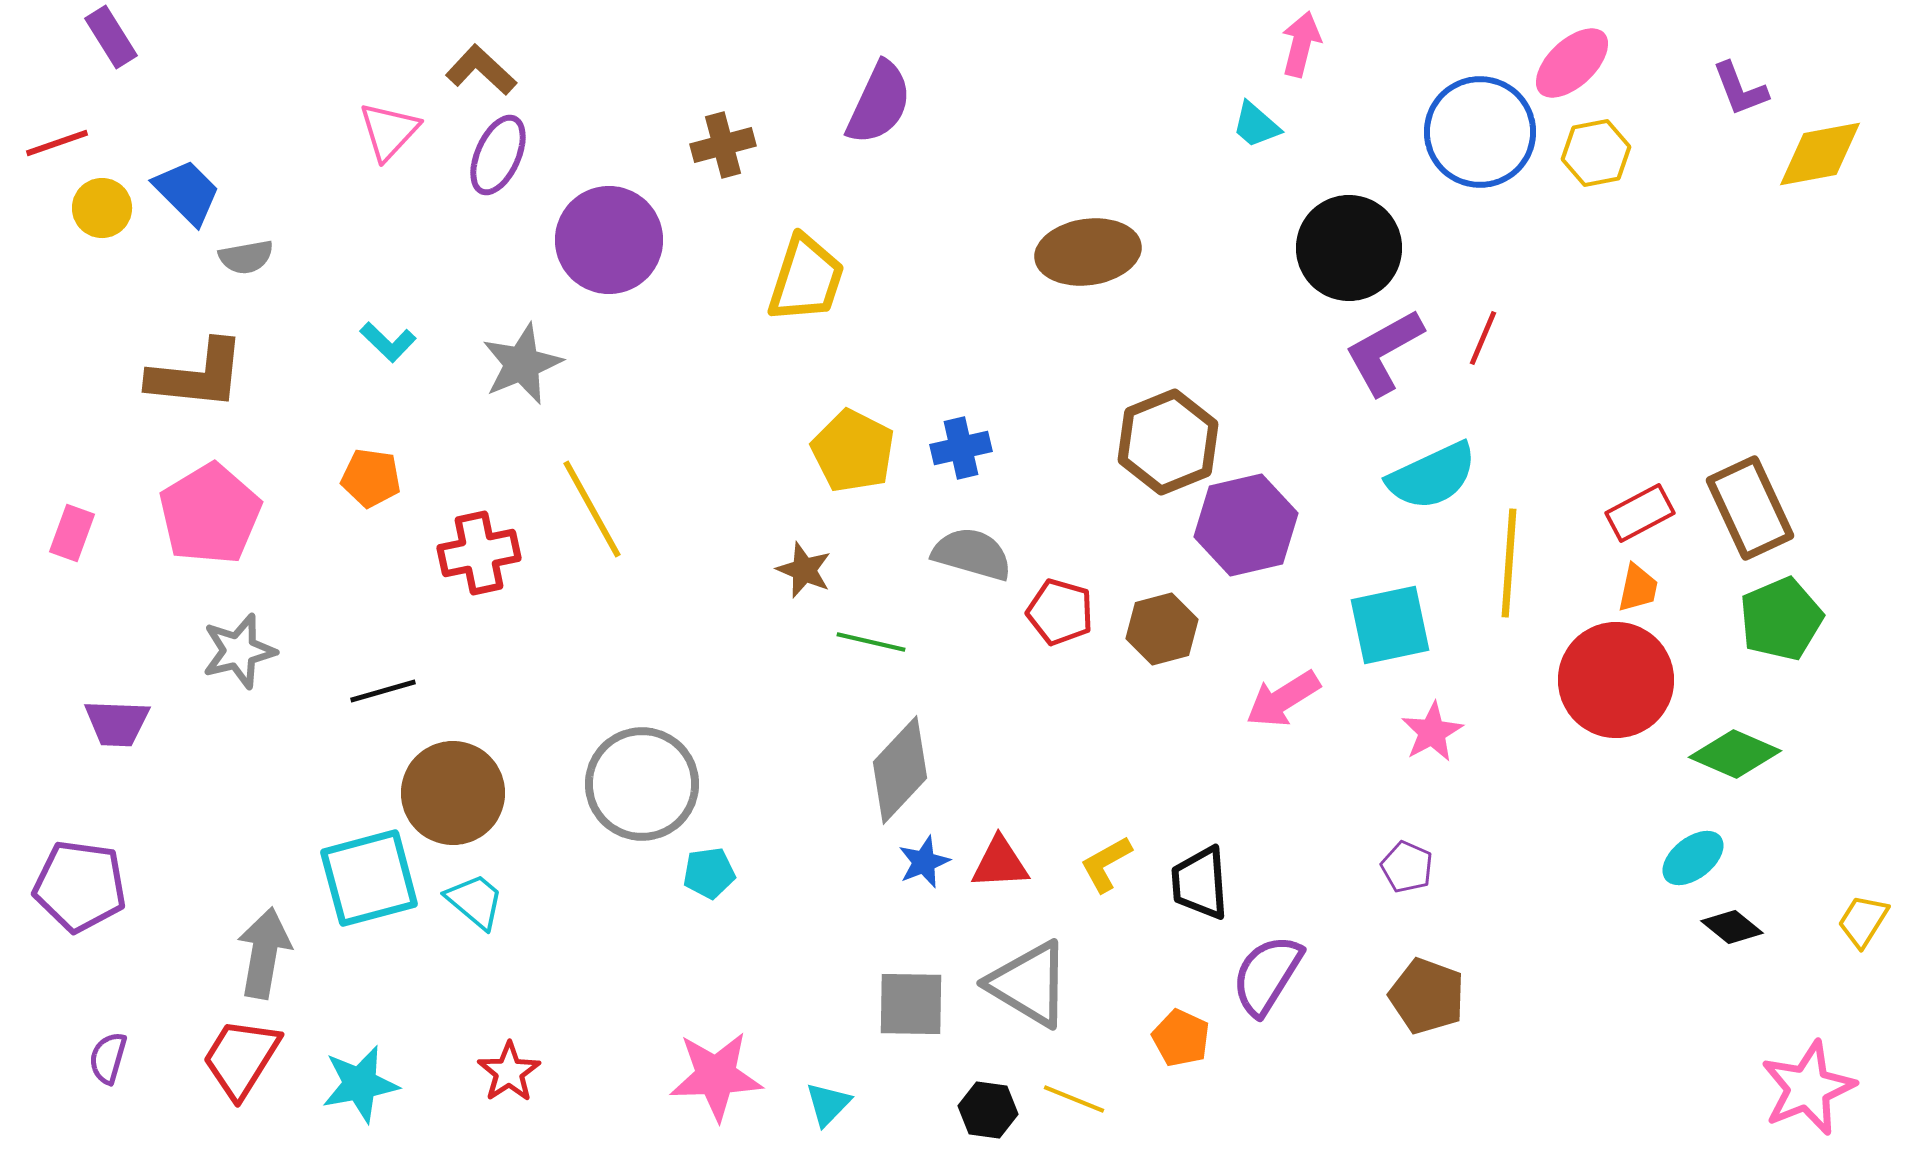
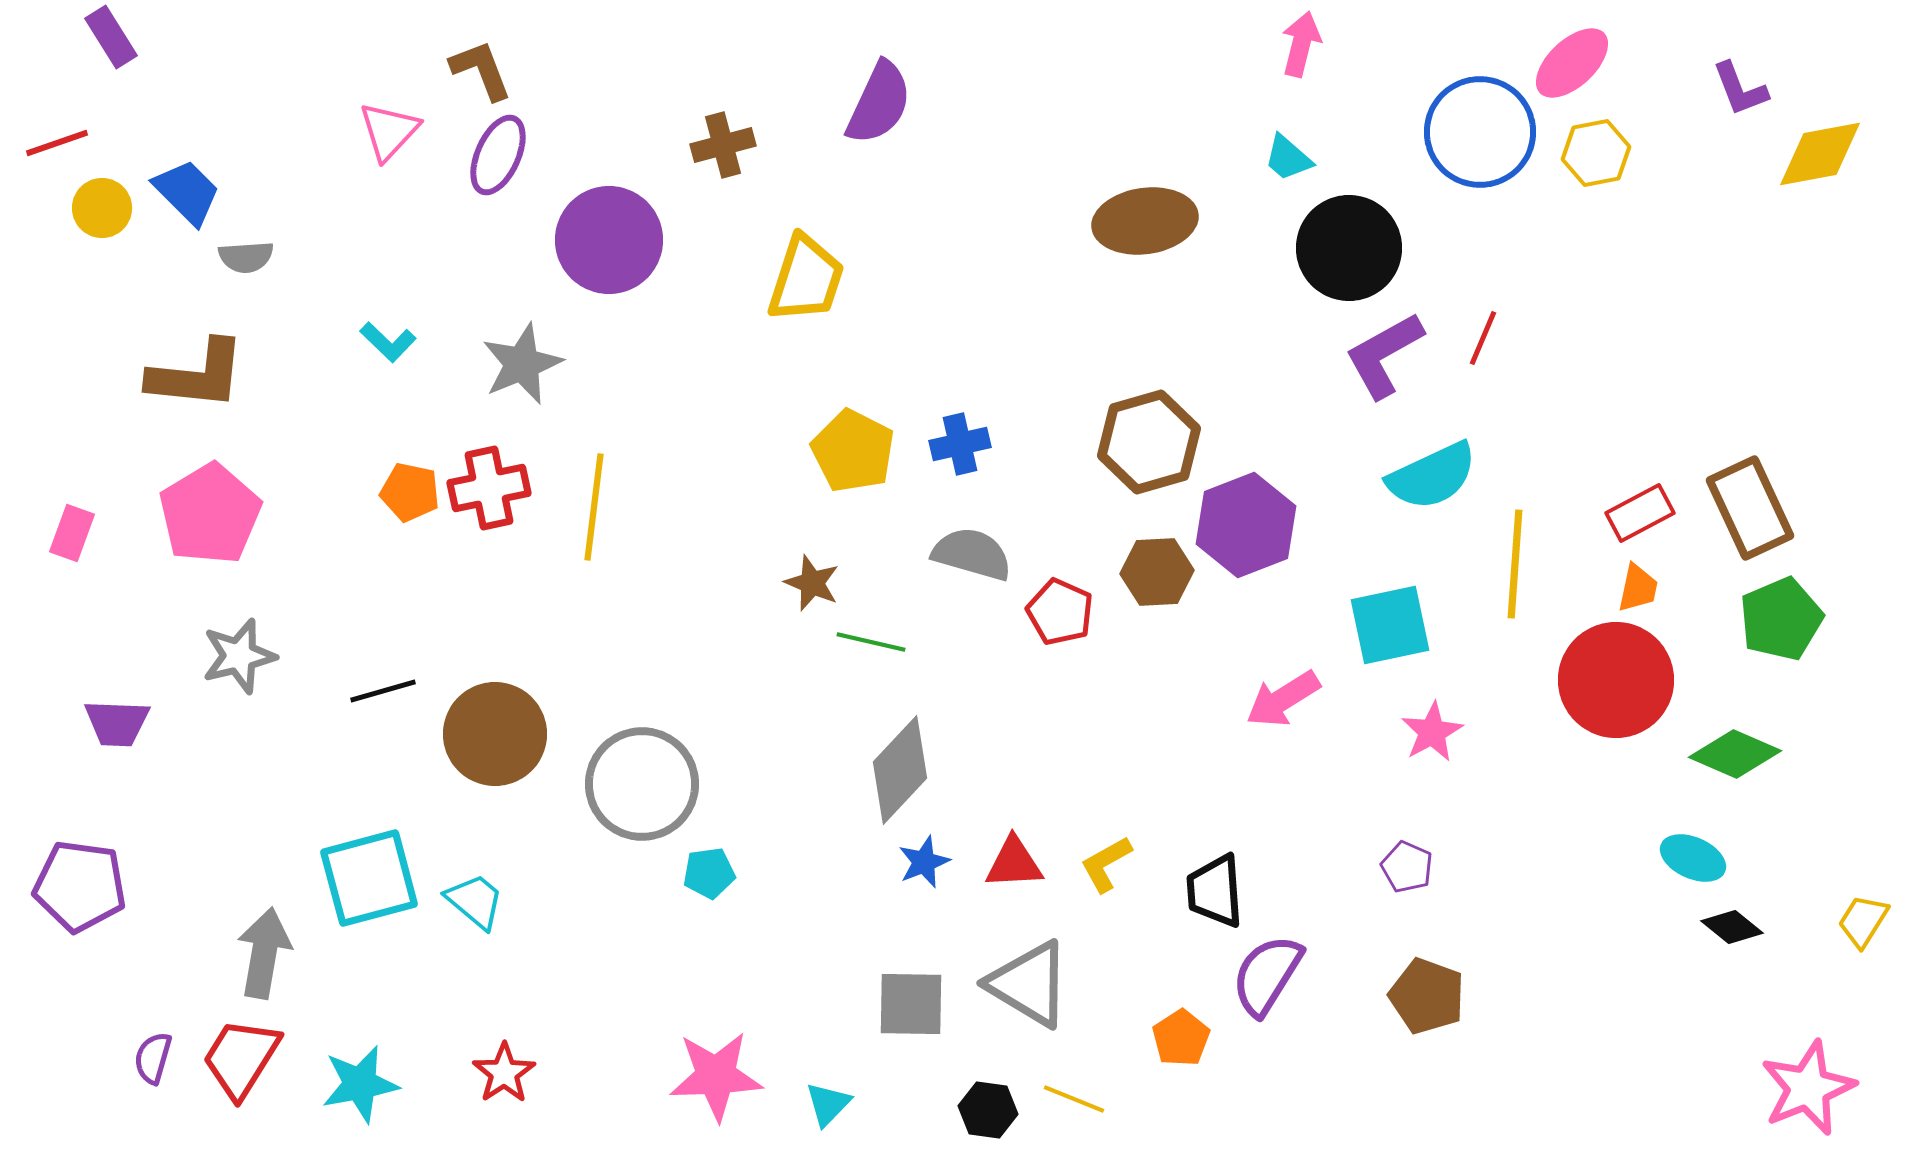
brown L-shape at (481, 70): rotated 26 degrees clockwise
cyan trapezoid at (1256, 125): moved 32 px right, 33 px down
brown ellipse at (1088, 252): moved 57 px right, 31 px up
gray semicircle at (246, 257): rotated 6 degrees clockwise
purple L-shape at (1384, 352): moved 3 px down
brown hexagon at (1168, 442): moved 19 px left; rotated 6 degrees clockwise
blue cross at (961, 448): moved 1 px left, 4 px up
orange pentagon at (371, 478): moved 39 px right, 14 px down; rotated 4 degrees clockwise
yellow line at (592, 509): moved 2 px right, 2 px up; rotated 36 degrees clockwise
purple hexagon at (1246, 525): rotated 8 degrees counterclockwise
red cross at (479, 553): moved 10 px right, 65 px up
yellow line at (1509, 563): moved 6 px right, 1 px down
brown star at (804, 570): moved 8 px right, 13 px down
red pentagon at (1060, 612): rotated 8 degrees clockwise
brown hexagon at (1162, 629): moved 5 px left, 57 px up; rotated 12 degrees clockwise
gray star at (239, 651): moved 5 px down
brown circle at (453, 793): moved 42 px right, 59 px up
cyan ellipse at (1693, 858): rotated 62 degrees clockwise
red triangle at (1000, 863): moved 14 px right
black trapezoid at (1200, 883): moved 15 px right, 8 px down
orange pentagon at (1181, 1038): rotated 14 degrees clockwise
purple semicircle at (108, 1058): moved 45 px right
red star at (509, 1072): moved 5 px left, 1 px down
